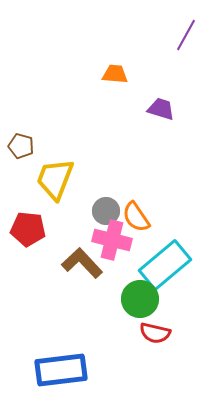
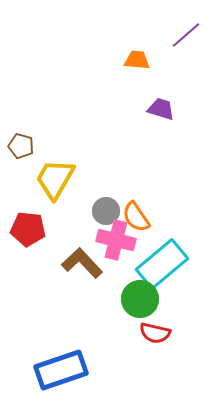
purple line: rotated 20 degrees clockwise
orange trapezoid: moved 22 px right, 14 px up
yellow trapezoid: rotated 9 degrees clockwise
pink cross: moved 4 px right
cyan rectangle: moved 3 px left, 1 px up
blue rectangle: rotated 12 degrees counterclockwise
